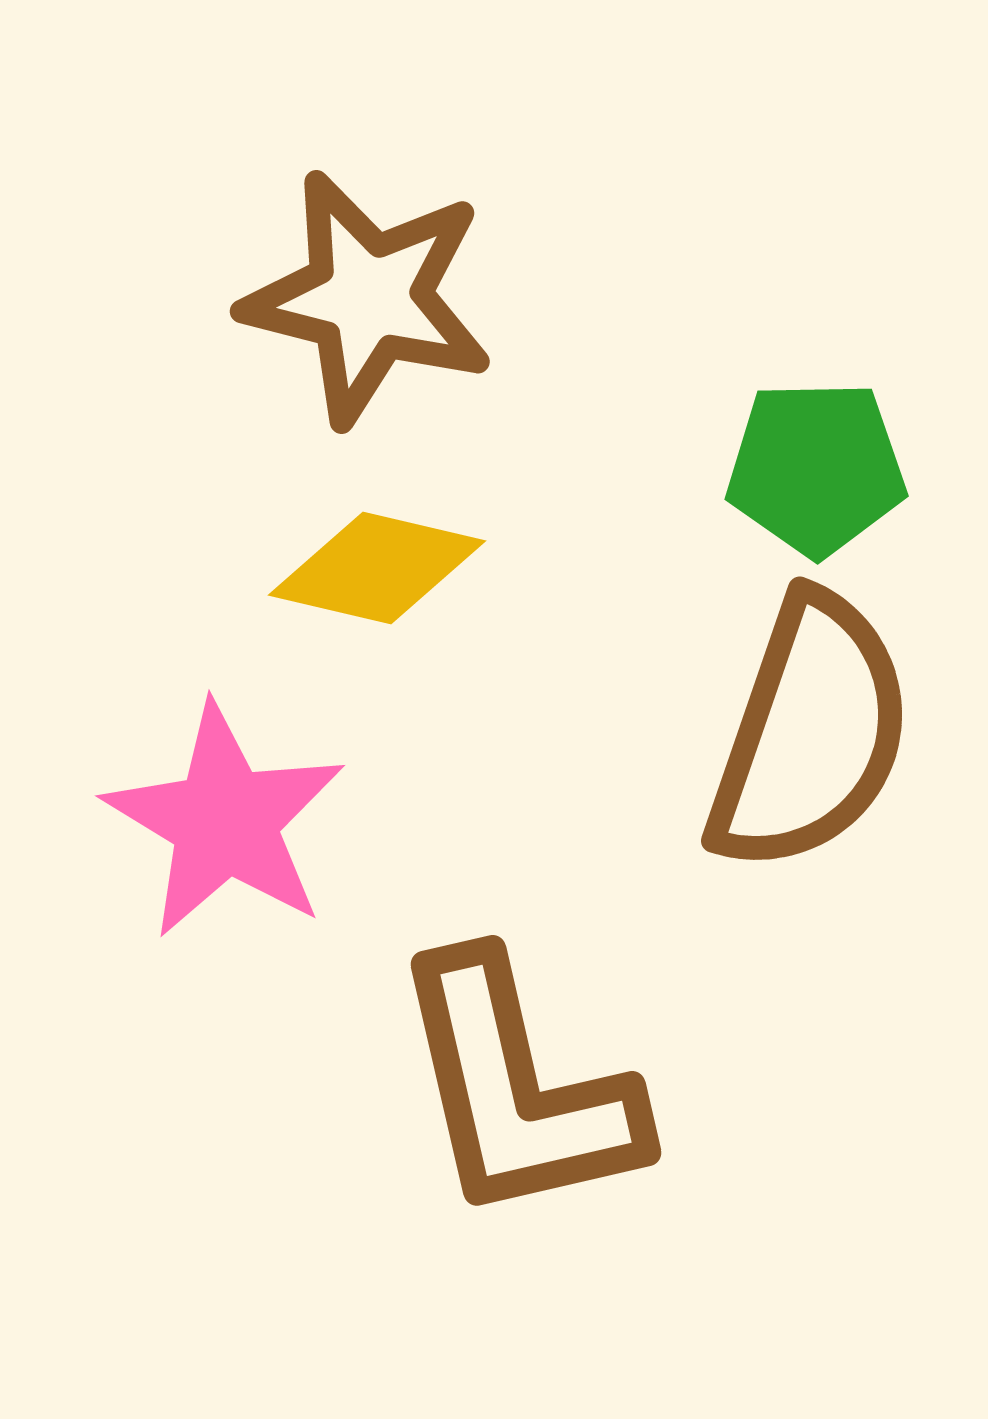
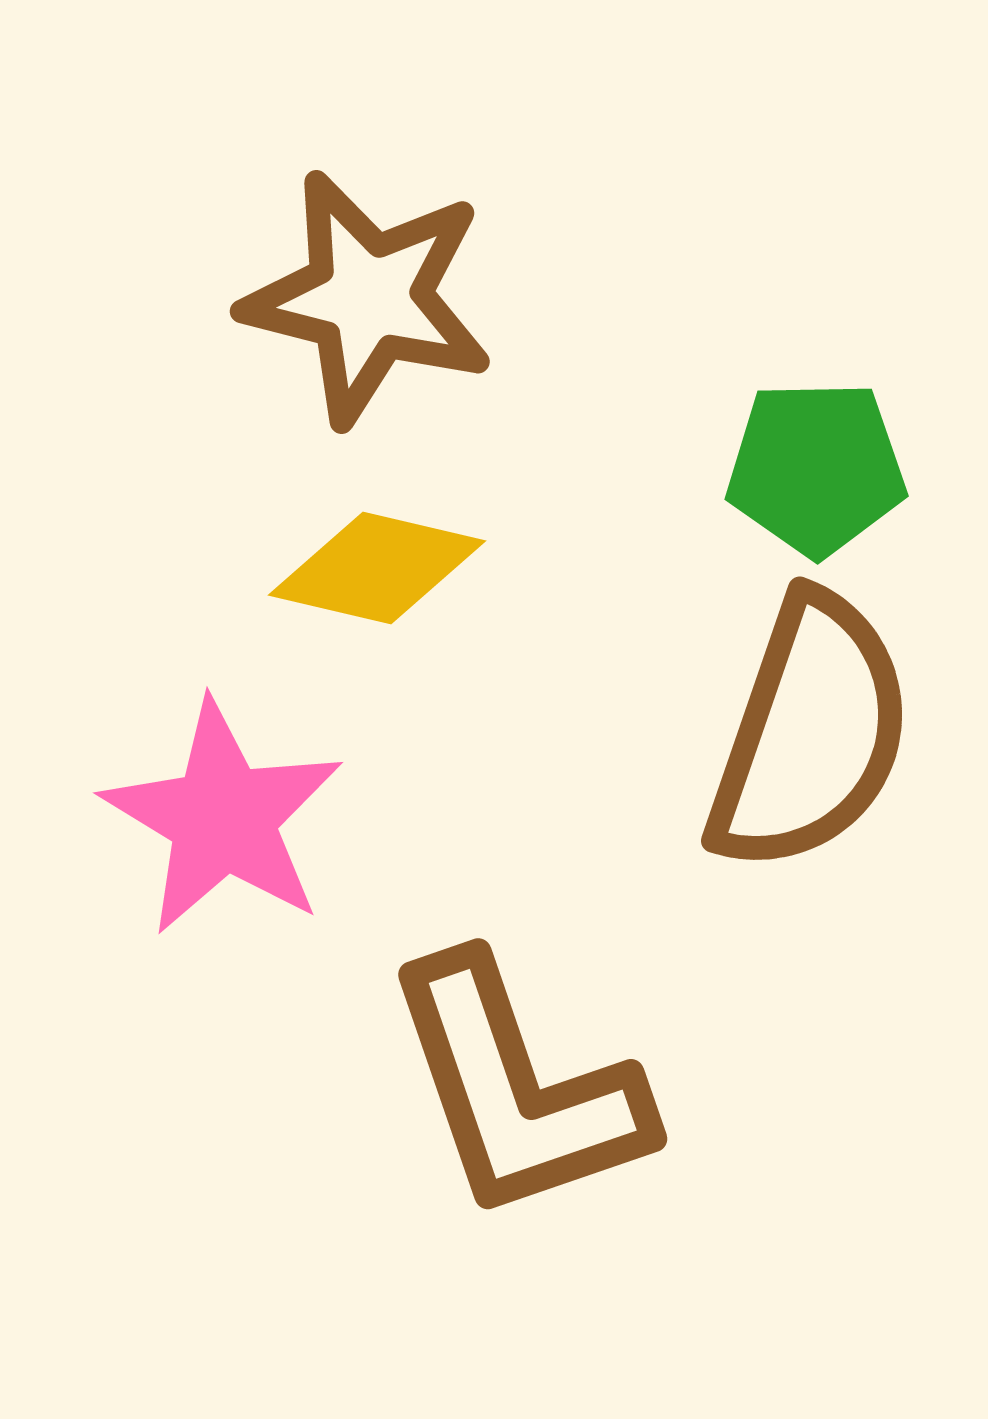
pink star: moved 2 px left, 3 px up
brown L-shape: rotated 6 degrees counterclockwise
